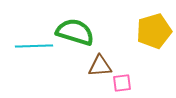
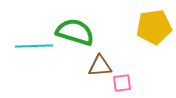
yellow pentagon: moved 4 px up; rotated 8 degrees clockwise
